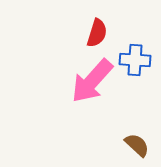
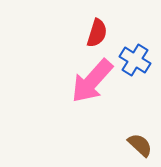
blue cross: rotated 28 degrees clockwise
brown semicircle: moved 3 px right
